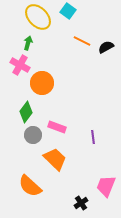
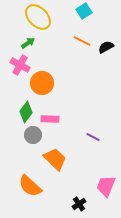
cyan square: moved 16 px right; rotated 21 degrees clockwise
green arrow: rotated 40 degrees clockwise
pink rectangle: moved 7 px left, 8 px up; rotated 18 degrees counterclockwise
purple line: rotated 56 degrees counterclockwise
black cross: moved 2 px left, 1 px down
